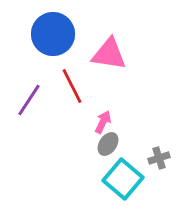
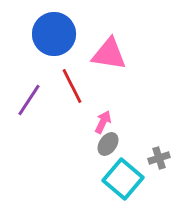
blue circle: moved 1 px right
